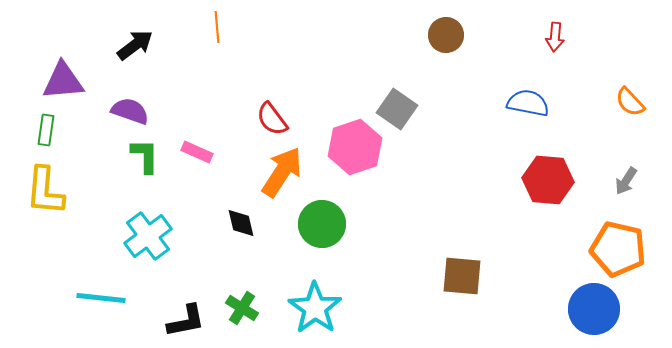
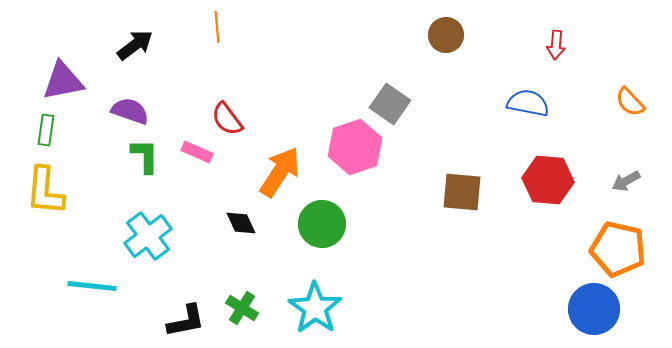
red arrow: moved 1 px right, 8 px down
purple triangle: rotated 6 degrees counterclockwise
gray square: moved 7 px left, 5 px up
red semicircle: moved 45 px left
orange arrow: moved 2 px left
gray arrow: rotated 28 degrees clockwise
black diamond: rotated 12 degrees counterclockwise
brown square: moved 84 px up
cyan line: moved 9 px left, 12 px up
